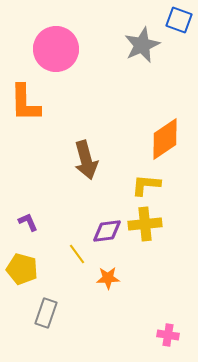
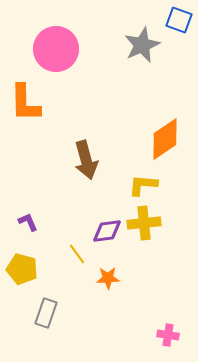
yellow L-shape: moved 3 px left
yellow cross: moved 1 px left, 1 px up
